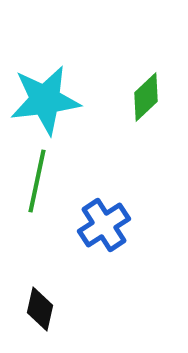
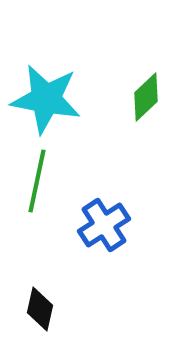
cyan star: moved 1 px right, 1 px up; rotated 18 degrees clockwise
